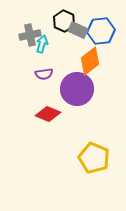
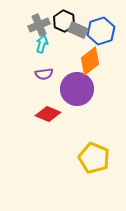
blue hexagon: rotated 12 degrees counterclockwise
gray cross: moved 9 px right, 10 px up; rotated 10 degrees counterclockwise
